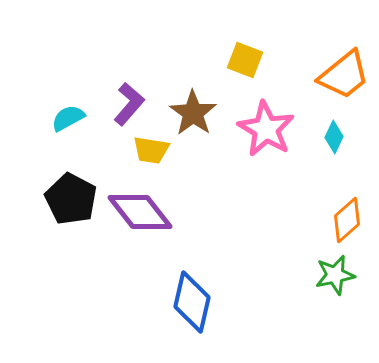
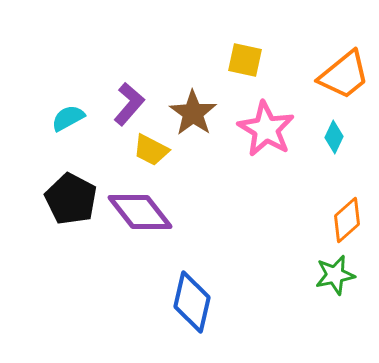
yellow square: rotated 9 degrees counterclockwise
yellow trapezoid: rotated 18 degrees clockwise
